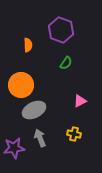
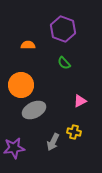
purple hexagon: moved 2 px right, 1 px up
orange semicircle: rotated 88 degrees counterclockwise
green semicircle: moved 2 px left; rotated 104 degrees clockwise
yellow cross: moved 2 px up
gray arrow: moved 13 px right, 4 px down; rotated 132 degrees counterclockwise
